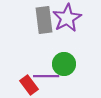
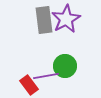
purple star: moved 1 px left, 1 px down
green circle: moved 1 px right, 2 px down
purple line: rotated 10 degrees counterclockwise
